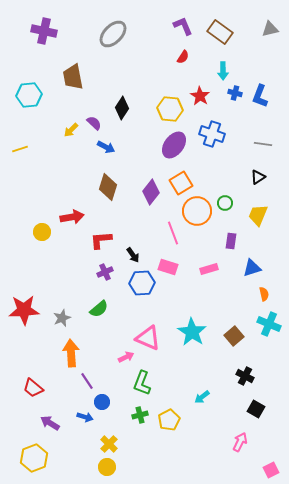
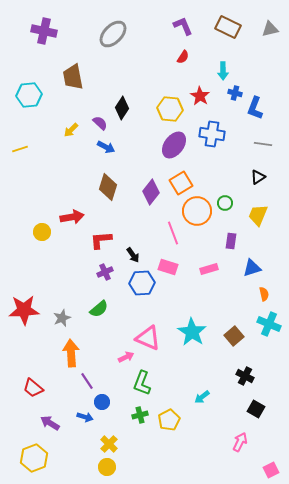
brown rectangle at (220, 32): moved 8 px right, 5 px up; rotated 10 degrees counterclockwise
blue L-shape at (260, 96): moved 5 px left, 12 px down
purple semicircle at (94, 123): moved 6 px right
blue cross at (212, 134): rotated 10 degrees counterclockwise
